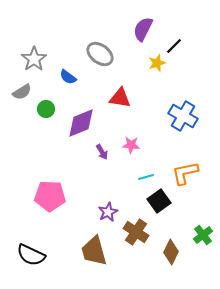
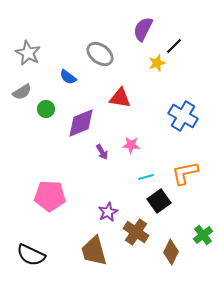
gray star: moved 6 px left, 6 px up; rotated 10 degrees counterclockwise
